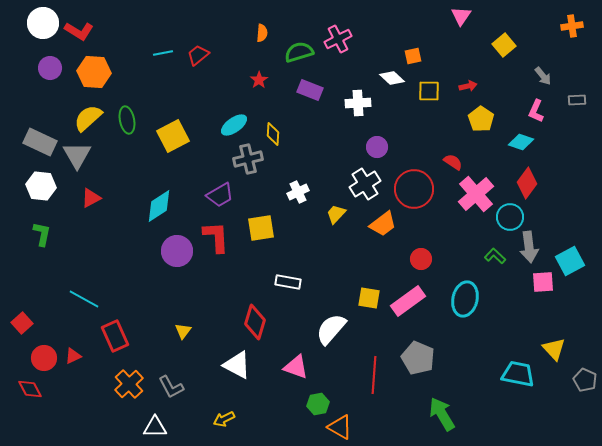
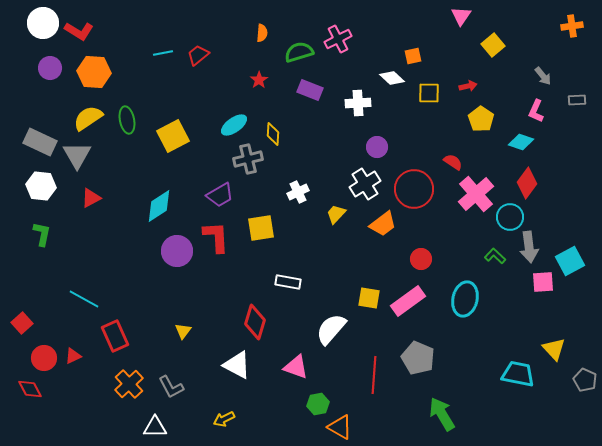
yellow square at (504, 45): moved 11 px left
yellow square at (429, 91): moved 2 px down
yellow semicircle at (88, 118): rotated 8 degrees clockwise
